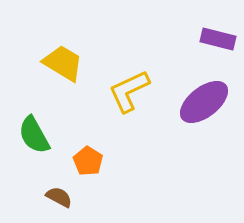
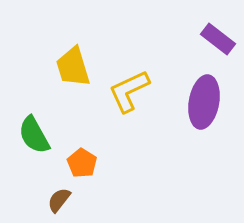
purple rectangle: rotated 24 degrees clockwise
yellow trapezoid: moved 10 px right, 4 px down; rotated 138 degrees counterclockwise
purple ellipse: rotated 42 degrees counterclockwise
orange pentagon: moved 6 px left, 2 px down
brown semicircle: moved 3 px down; rotated 80 degrees counterclockwise
